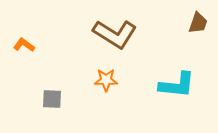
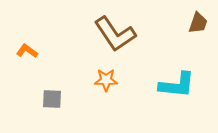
brown L-shape: rotated 24 degrees clockwise
orange L-shape: moved 3 px right, 6 px down
